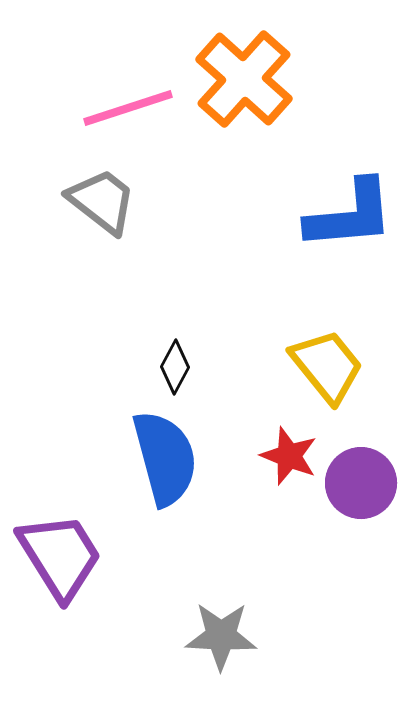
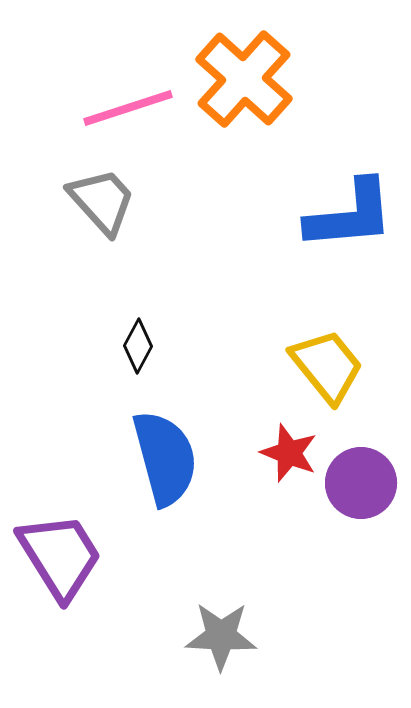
gray trapezoid: rotated 10 degrees clockwise
black diamond: moved 37 px left, 21 px up
red star: moved 3 px up
